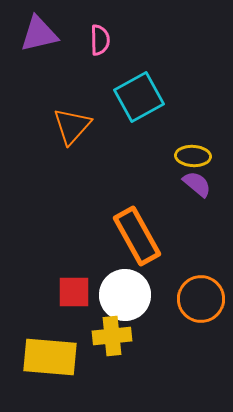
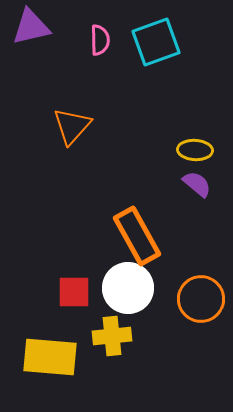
purple triangle: moved 8 px left, 7 px up
cyan square: moved 17 px right, 55 px up; rotated 9 degrees clockwise
yellow ellipse: moved 2 px right, 6 px up
white circle: moved 3 px right, 7 px up
